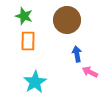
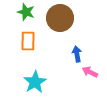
green star: moved 2 px right, 4 px up
brown circle: moved 7 px left, 2 px up
